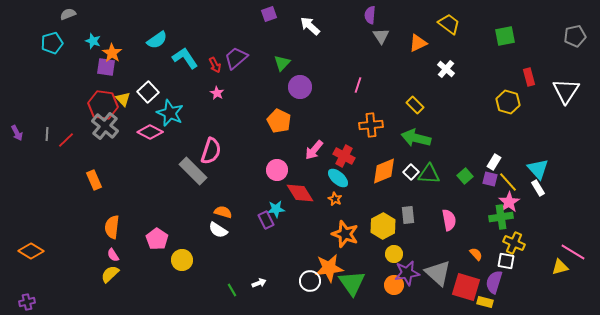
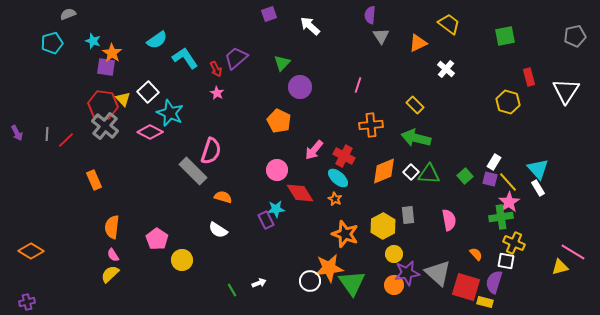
red arrow at (215, 65): moved 1 px right, 4 px down
orange semicircle at (223, 212): moved 15 px up
